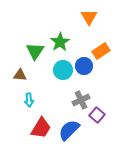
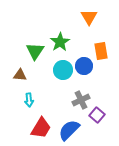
orange rectangle: rotated 66 degrees counterclockwise
